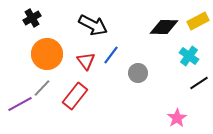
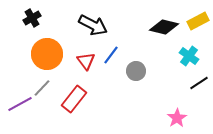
black diamond: rotated 12 degrees clockwise
gray circle: moved 2 px left, 2 px up
red rectangle: moved 1 px left, 3 px down
